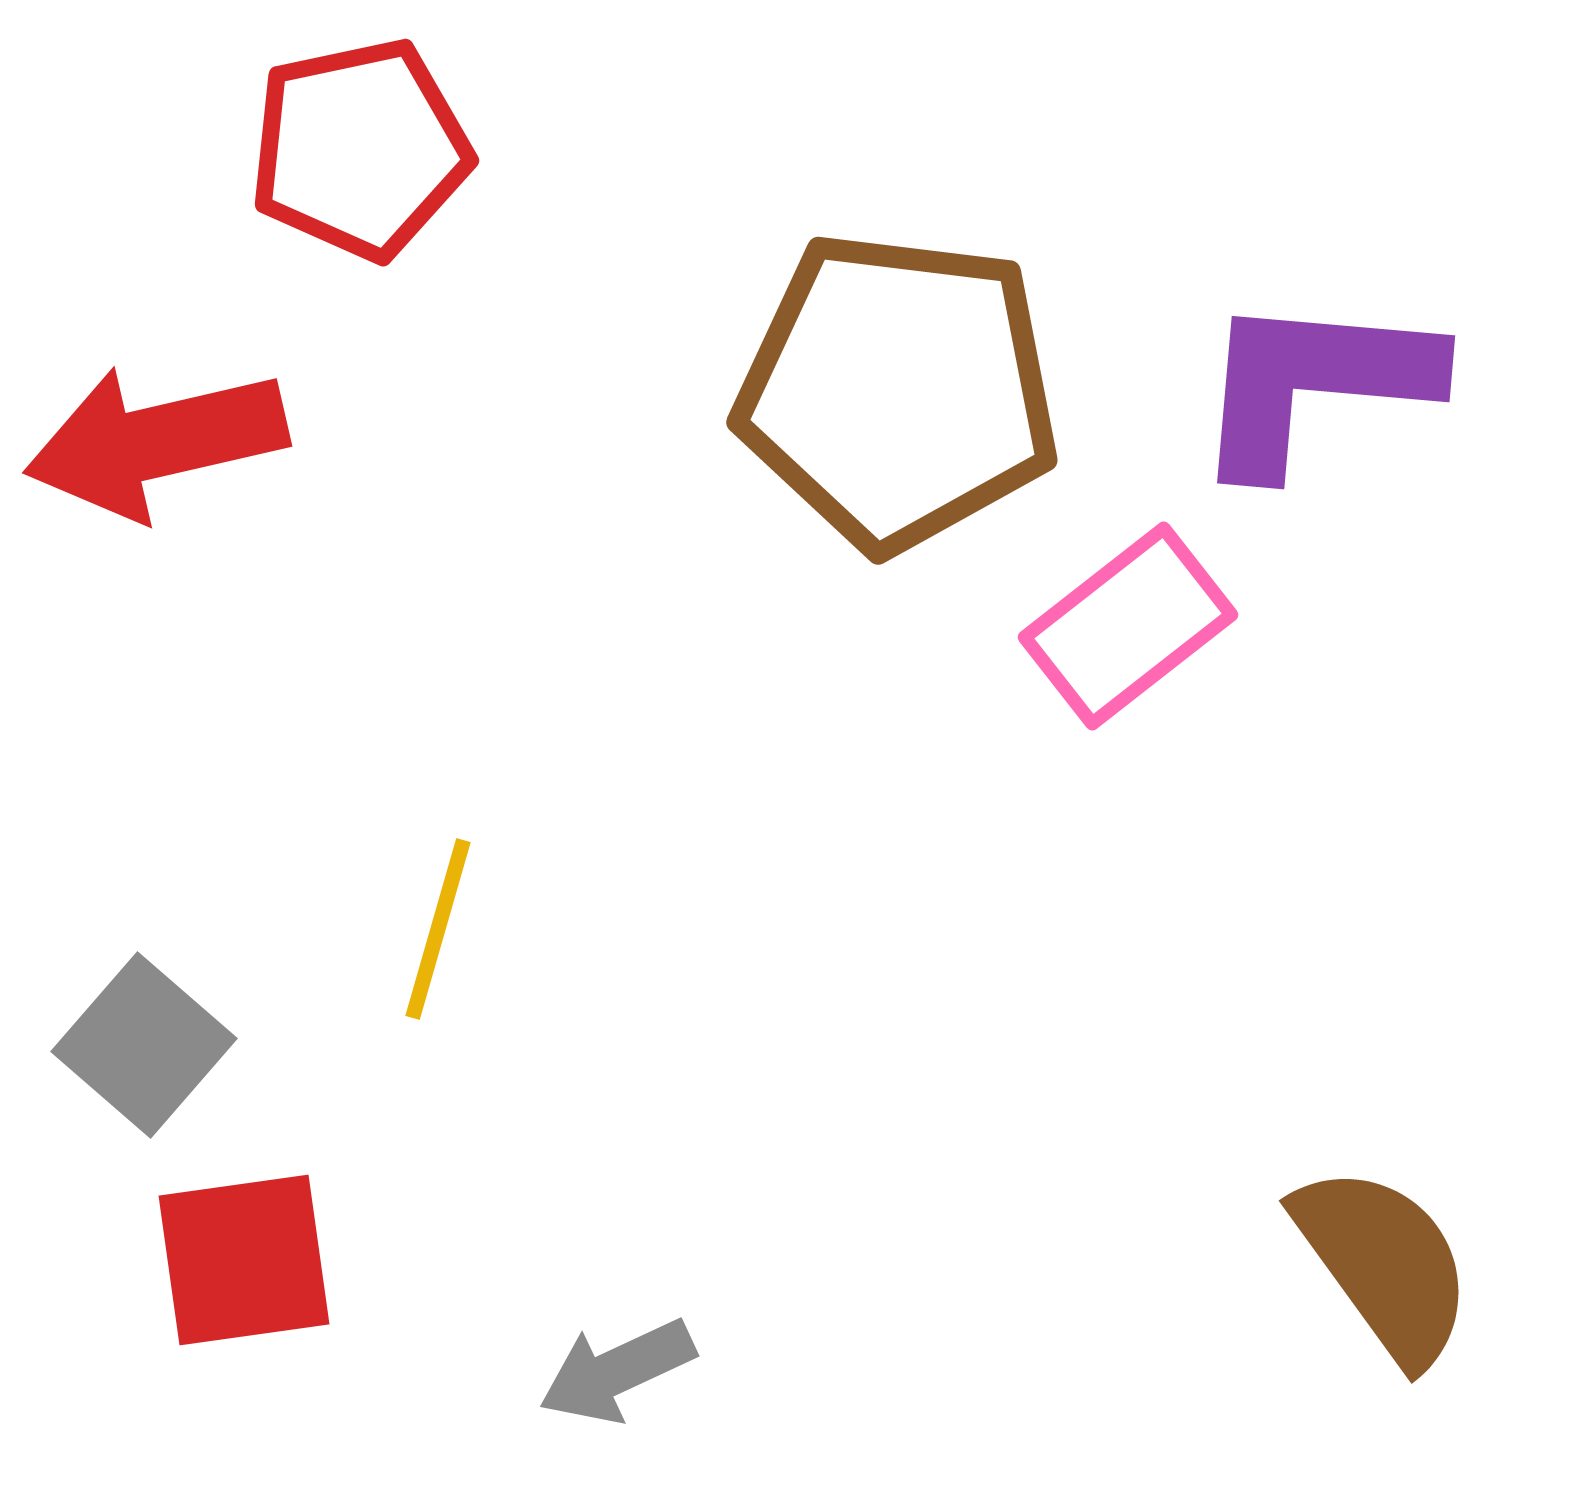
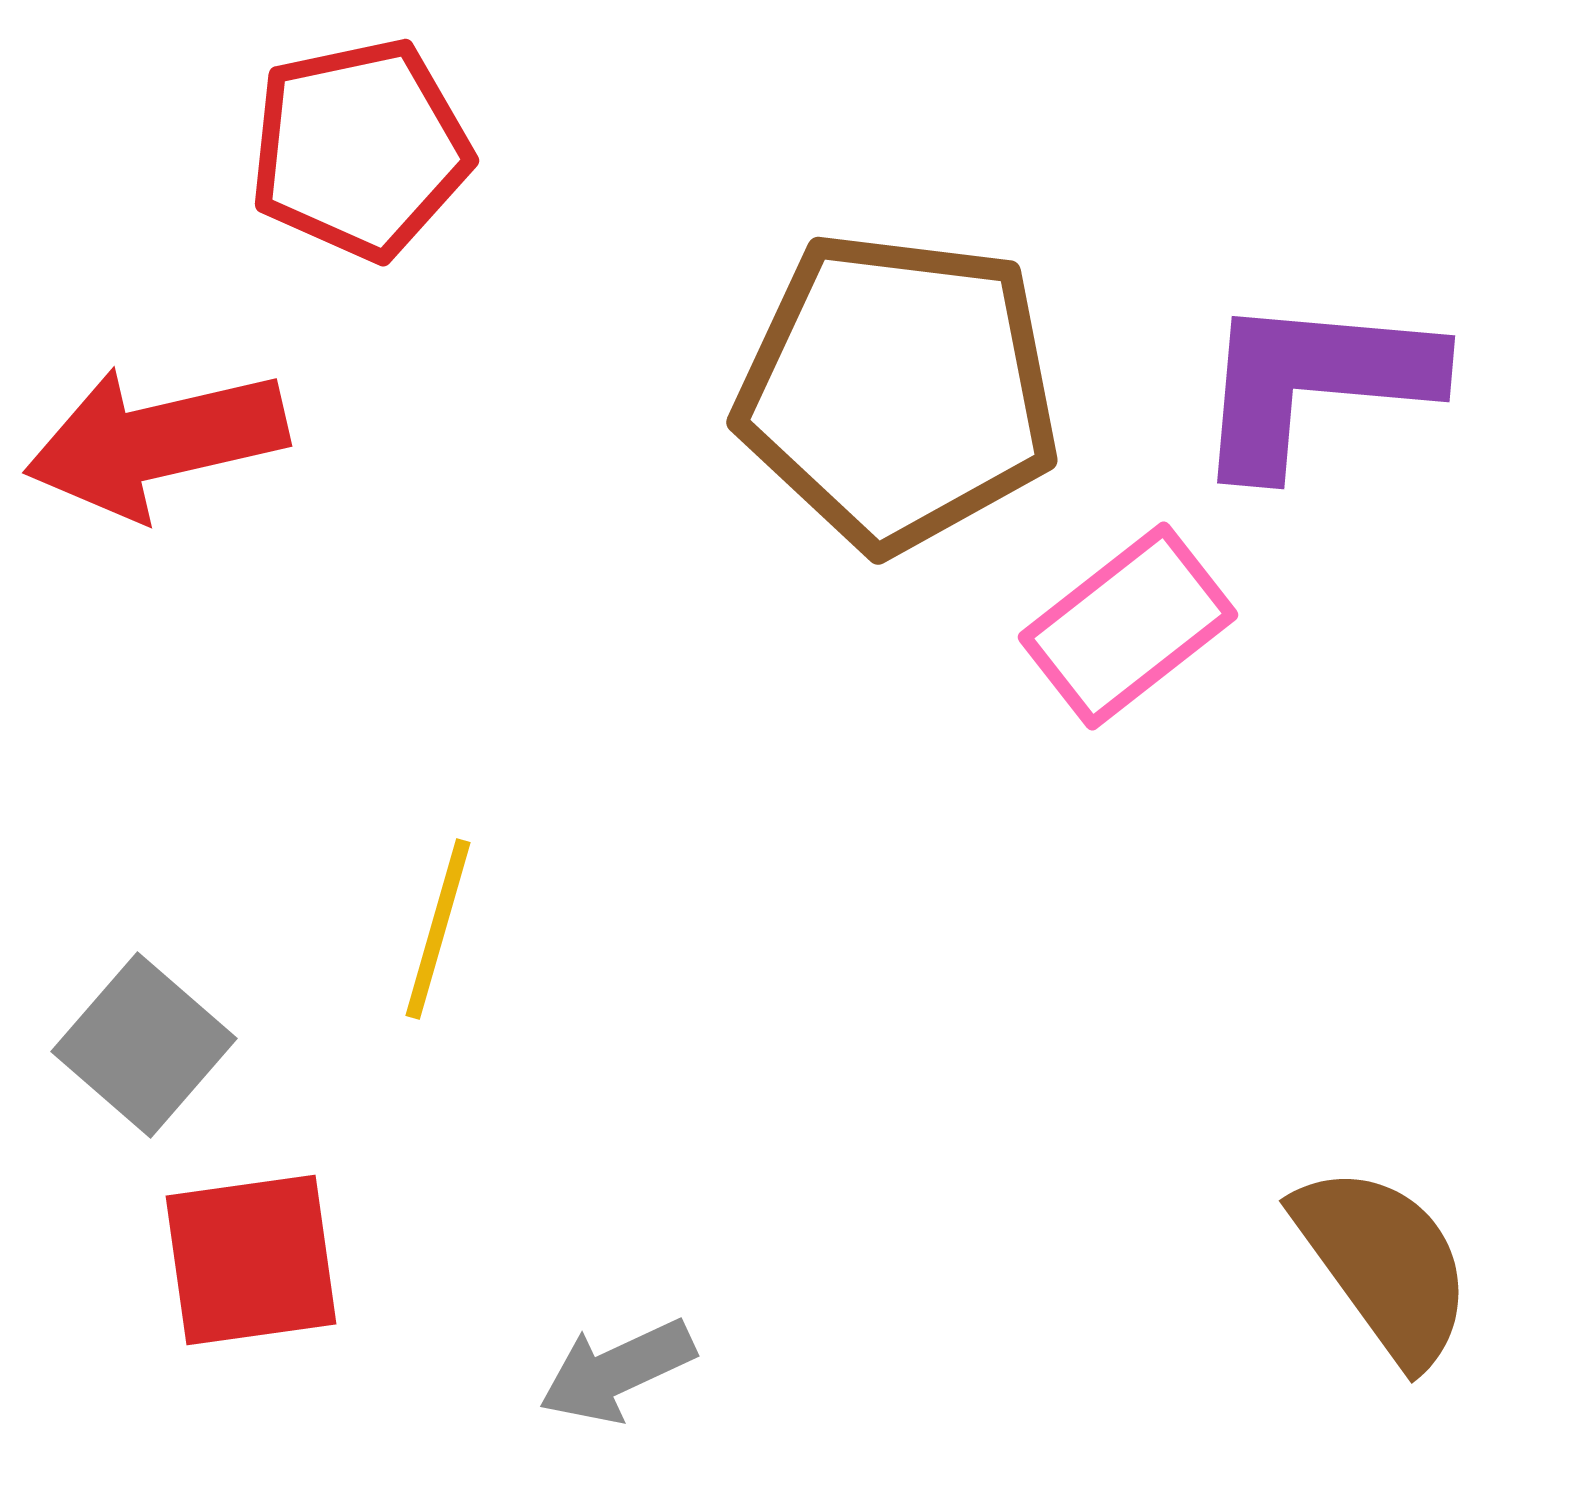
red square: moved 7 px right
